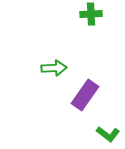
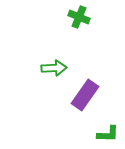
green cross: moved 12 px left, 3 px down; rotated 25 degrees clockwise
green L-shape: rotated 35 degrees counterclockwise
